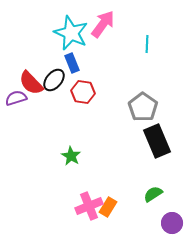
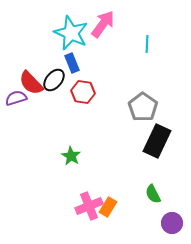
black rectangle: rotated 48 degrees clockwise
green semicircle: rotated 84 degrees counterclockwise
